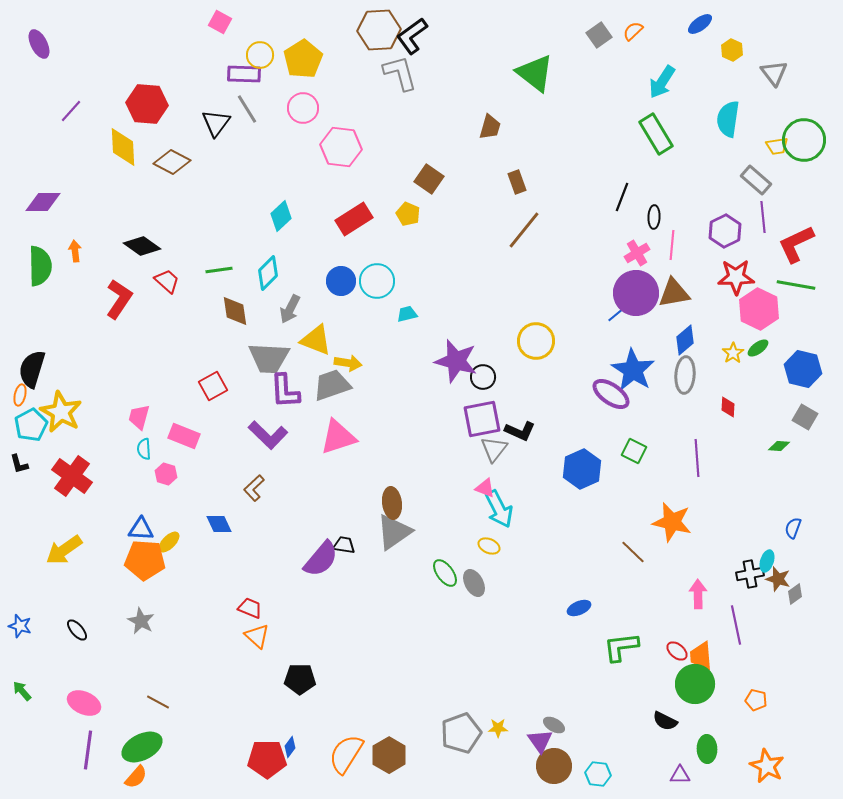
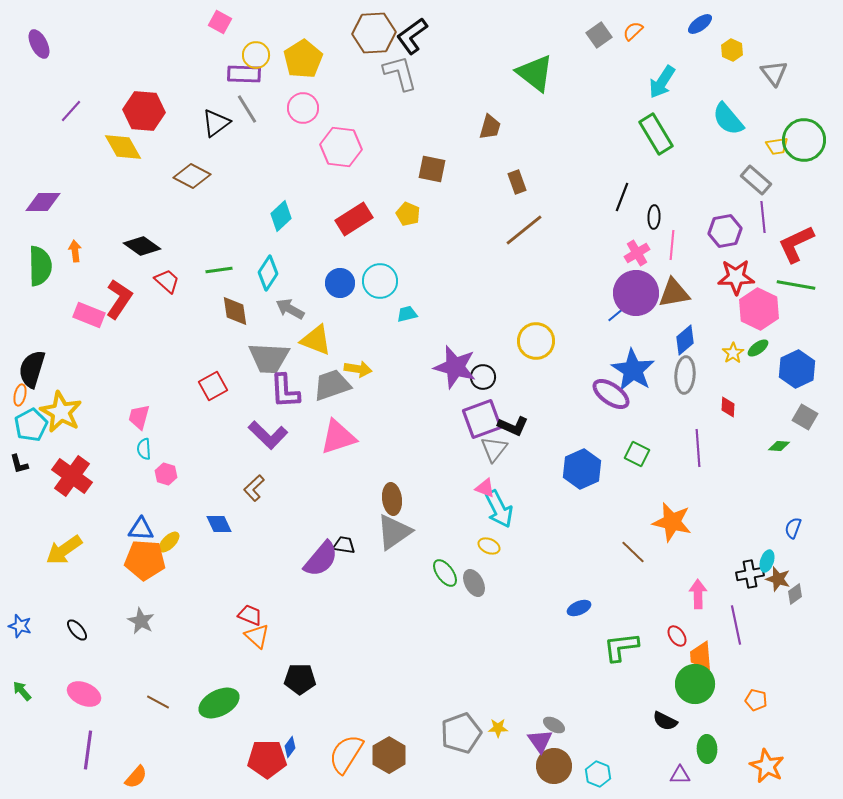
brown hexagon at (379, 30): moved 5 px left, 3 px down
yellow circle at (260, 55): moved 4 px left
red hexagon at (147, 104): moved 3 px left, 7 px down
cyan semicircle at (728, 119): rotated 48 degrees counterclockwise
black triangle at (216, 123): rotated 16 degrees clockwise
yellow diamond at (123, 147): rotated 27 degrees counterclockwise
brown diamond at (172, 162): moved 20 px right, 14 px down
brown square at (429, 179): moved 3 px right, 10 px up; rotated 24 degrees counterclockwise
brown line at (524, 230): rotated 12 degrees clockwise
purple hexagon at (725, 231): rotated 16 degrees clockwise
cyan diamond at (268, 273): rotated 12 degrees counterclockwise
blue circle at (341, 281): moved 1 px left, 2 px down
cyan circle at (377, 281): moved 3 px right
gray arrow at (290, 309): rotated 92 degrees clockwise
purple star at (456, 361): moved 1 px left, 6 px down
yellow arrow at (348, 363): moved 10 px right, 6 px down
blue hexagon at (803, 369): moved 6 px left; rotated 21 degrees clockwise
purple square at (482, 419): rotated 9 degrees counterclockwise
black L-shape at (520, 431): moved 7 px left, 5 px up
pink rectangle at (184, 436): moved 95 px left, 121 px up
green square at (634, 451): moved 3 px right, 3 px down
purple line at (697, 458): moved 1 px right, 10 px up
brown ellipse at (392, 503): moved 4 px up
red trapezoid at (250, 608): moved 7 px down
red ellipse at (677, 651): moved 15 px up; rotated 15 degrees clockwise
pink ellipse at (84, 703): moved 9 px up
green ellipse at (142, 747): moved 77 px right, 44 px up
cyan hexagon at (598, 774): rotated 15 degrees clockwise
